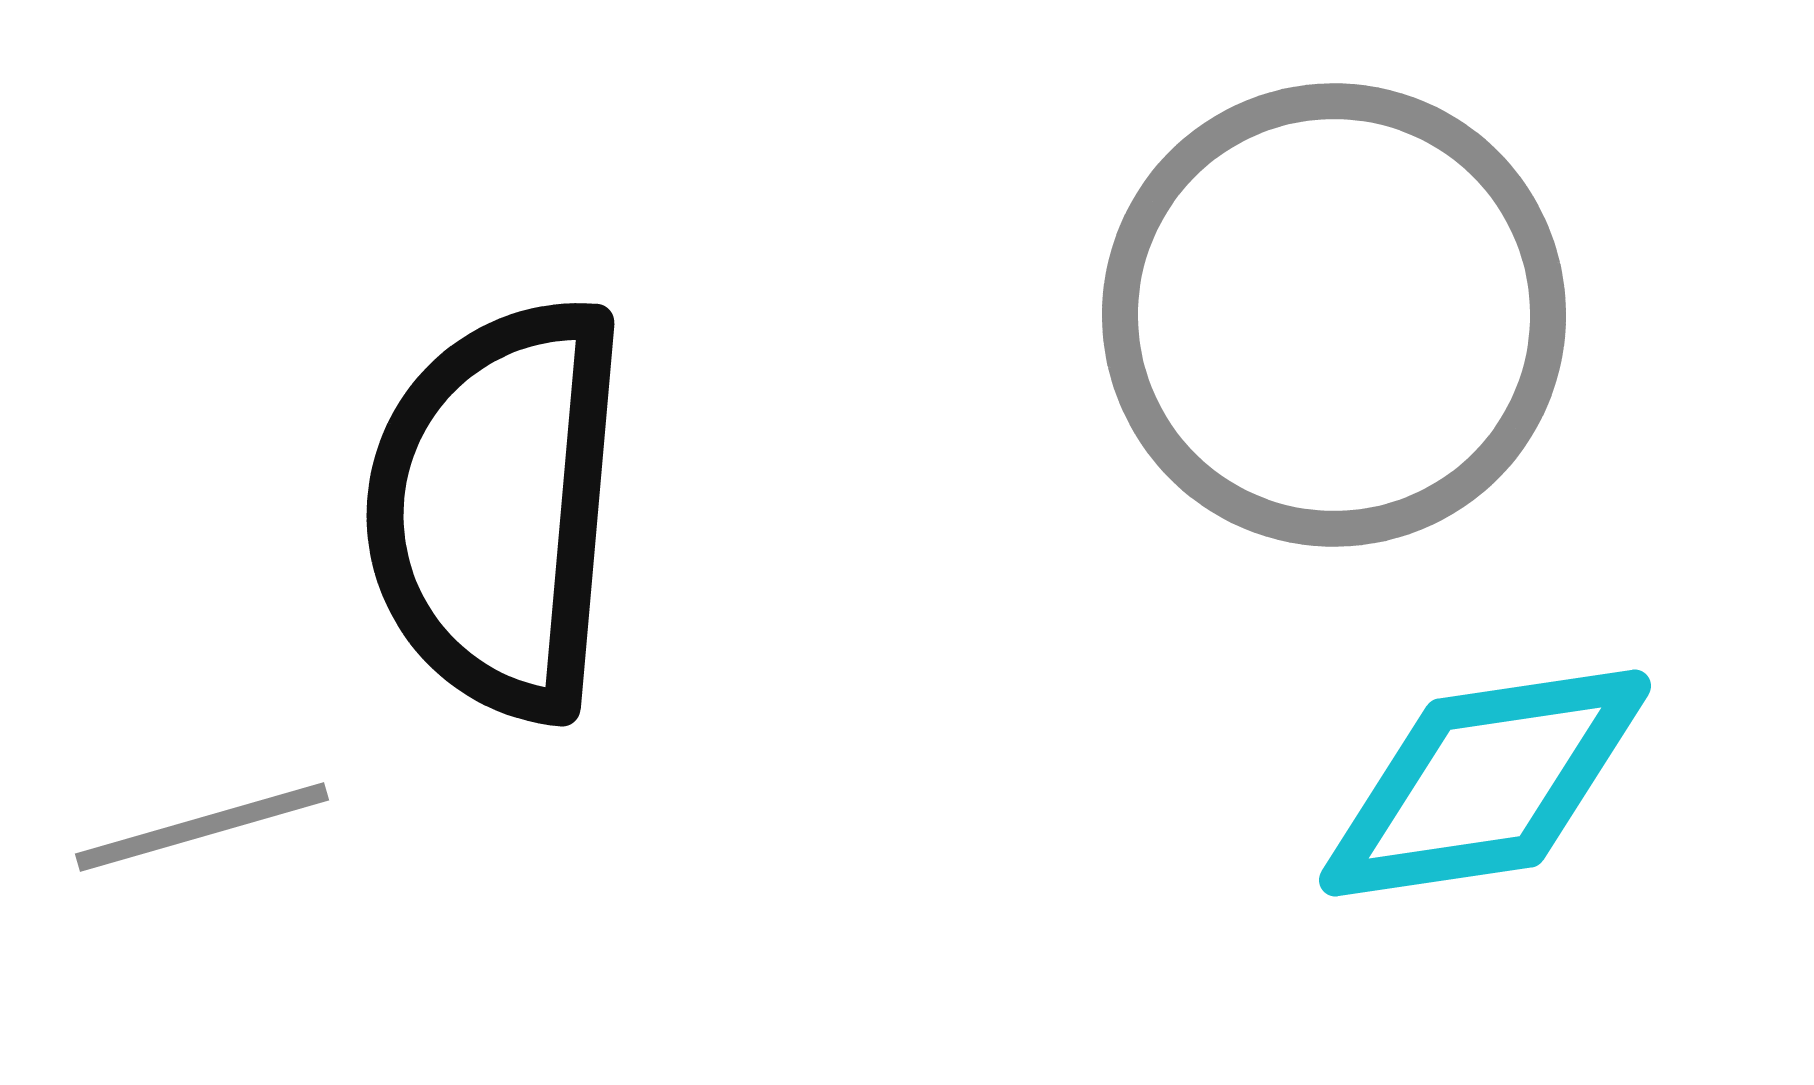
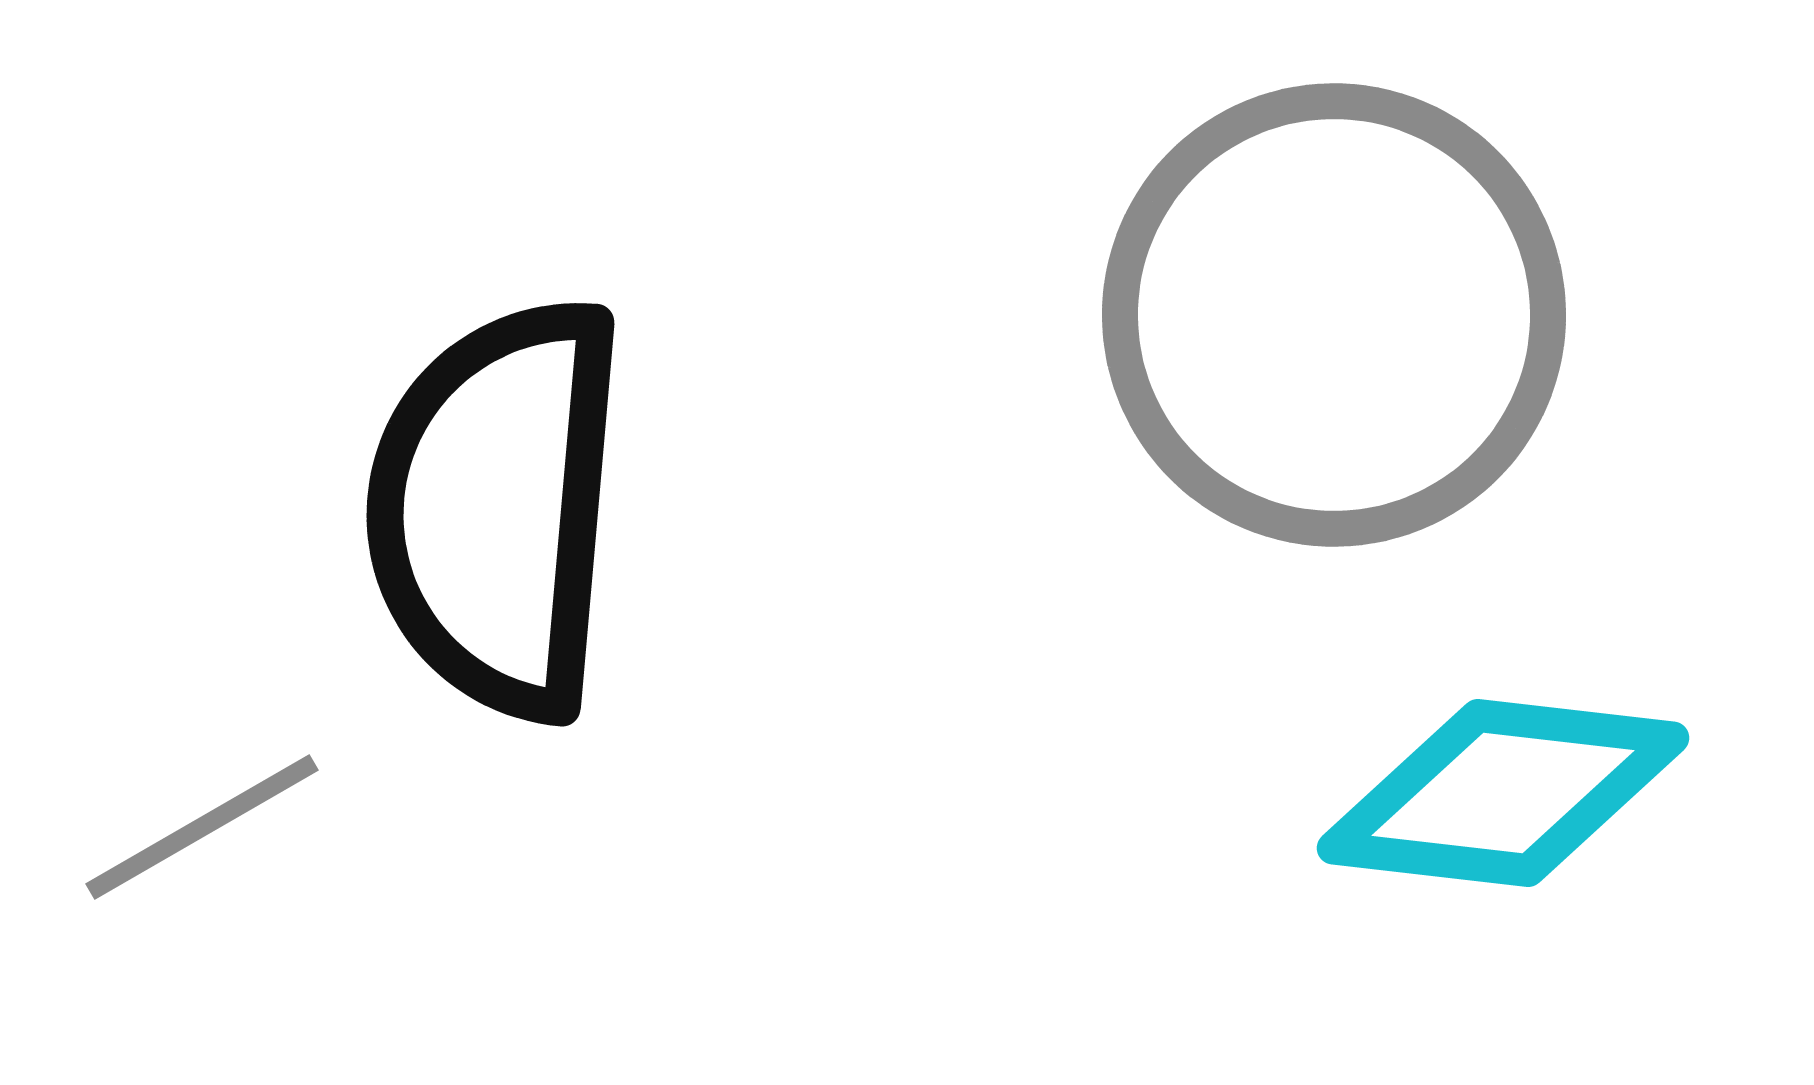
cyan diamond: moved 18 px right, 10 px down; rotated 15 degrees clockwise
gray line: rotated 14 degrees counterclockwise
